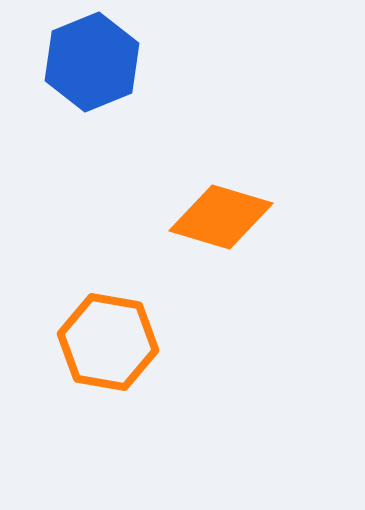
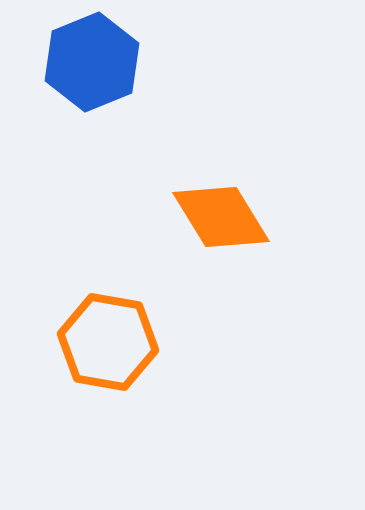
orange diamond: rotated 42 degrees clockwise
